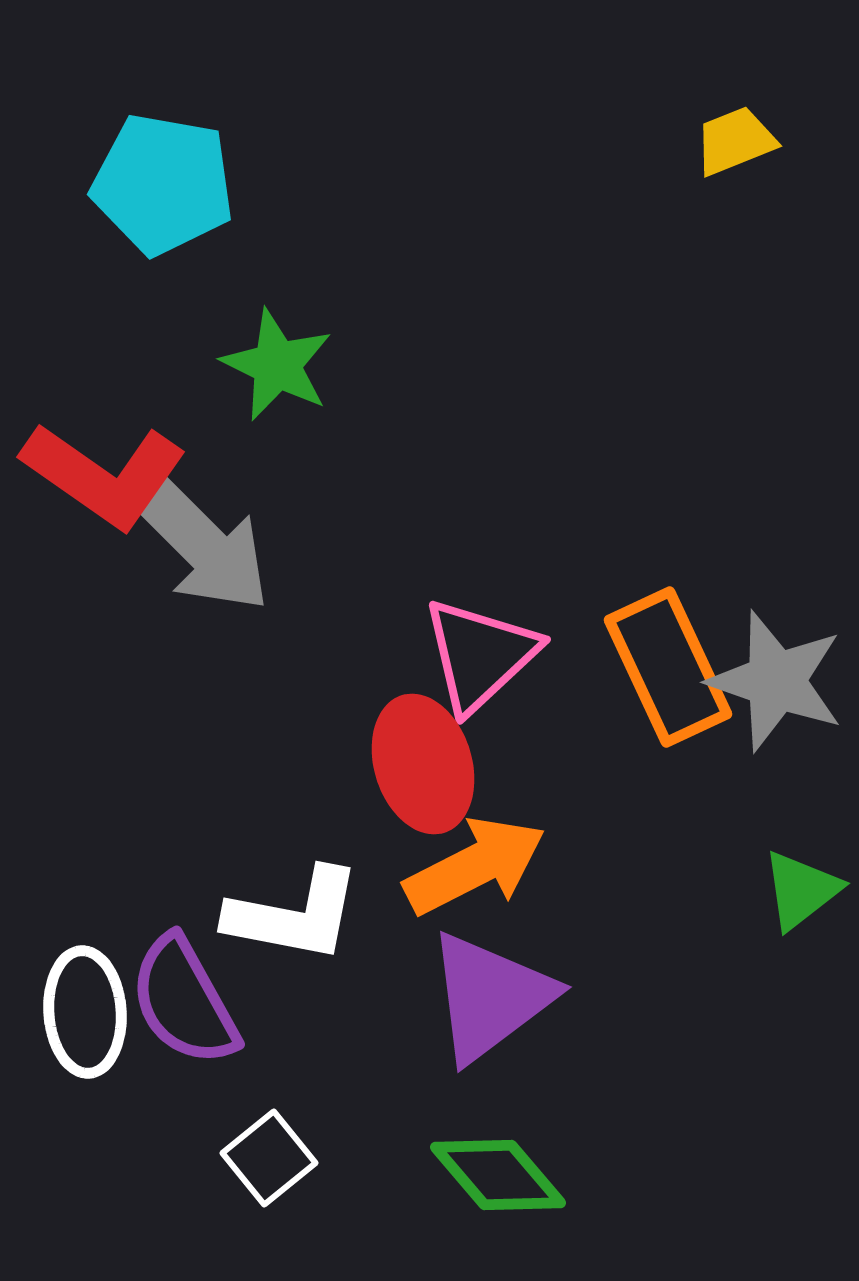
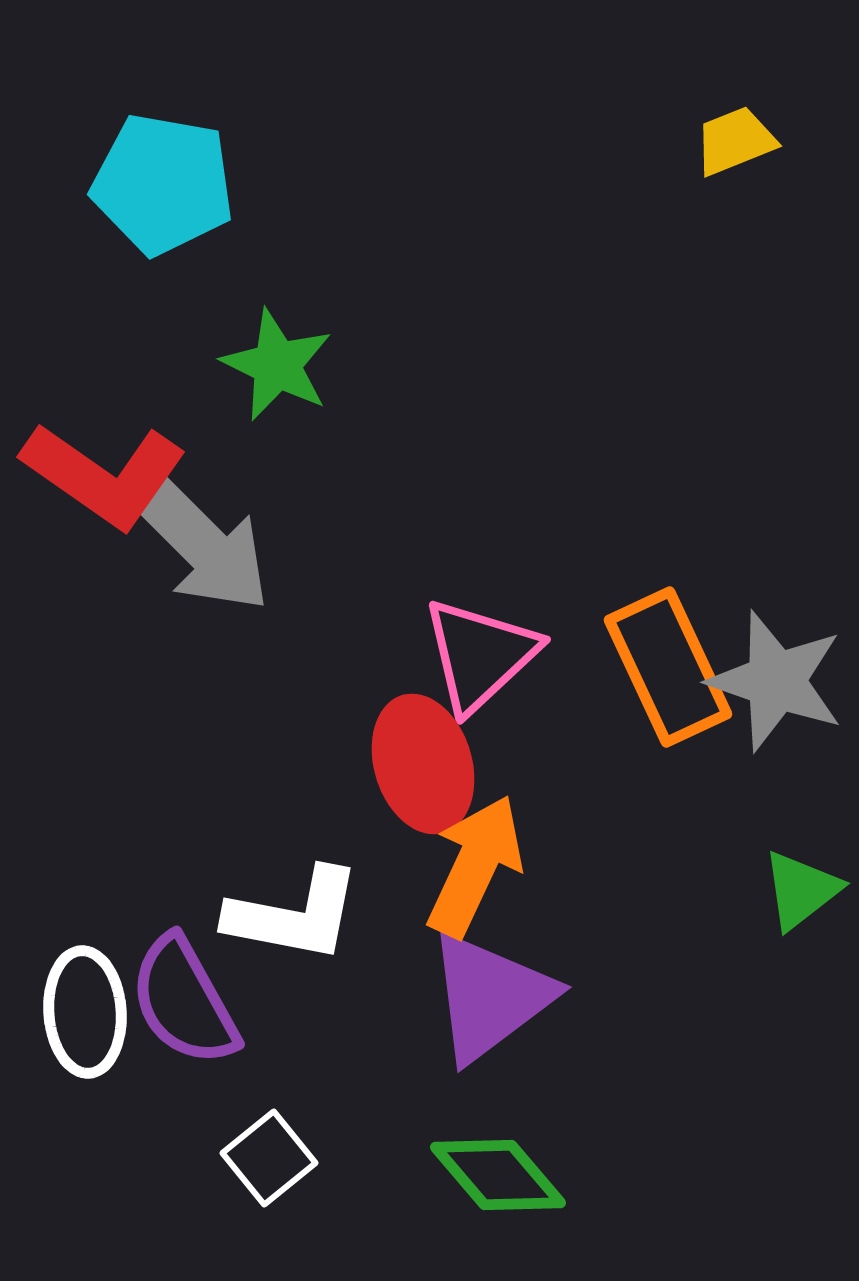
orange arrow: rotated 38 degrees counterclockwise
